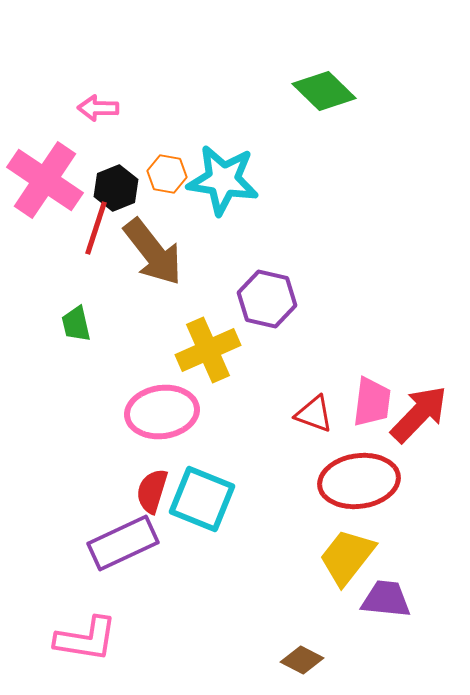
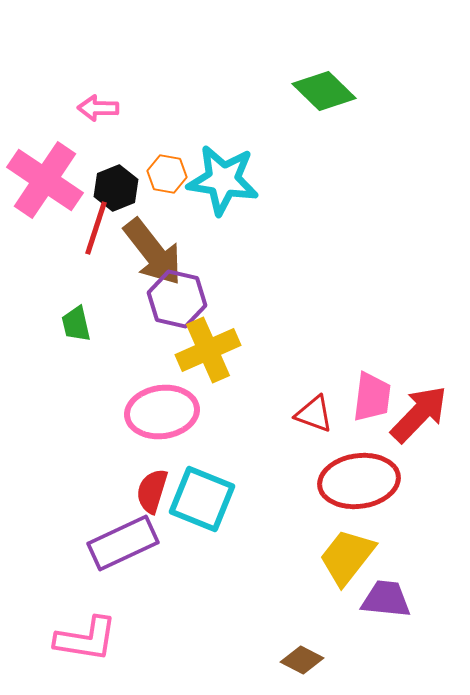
purple hexagon: moved 90 px left
pink trapezoid: moved 5 px up
